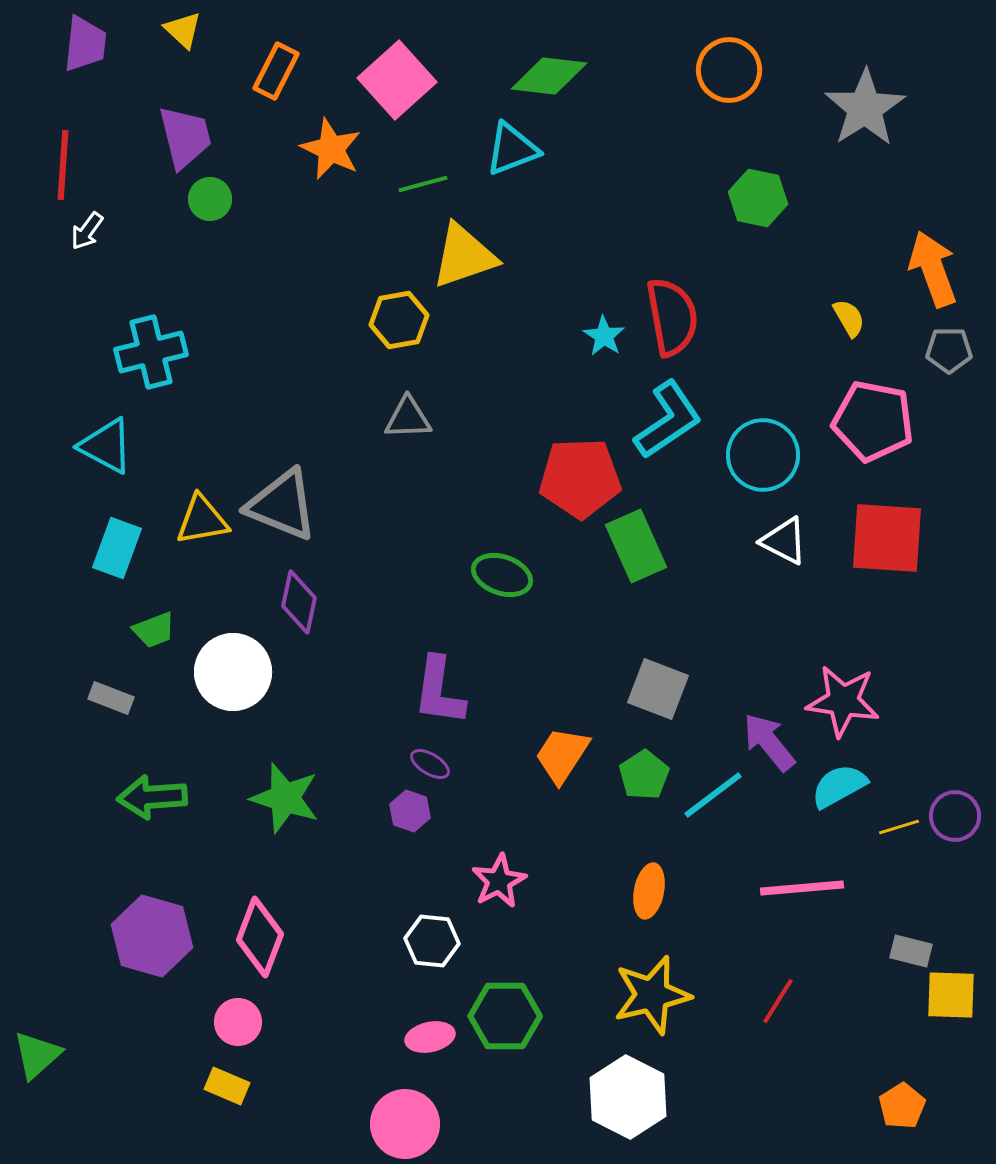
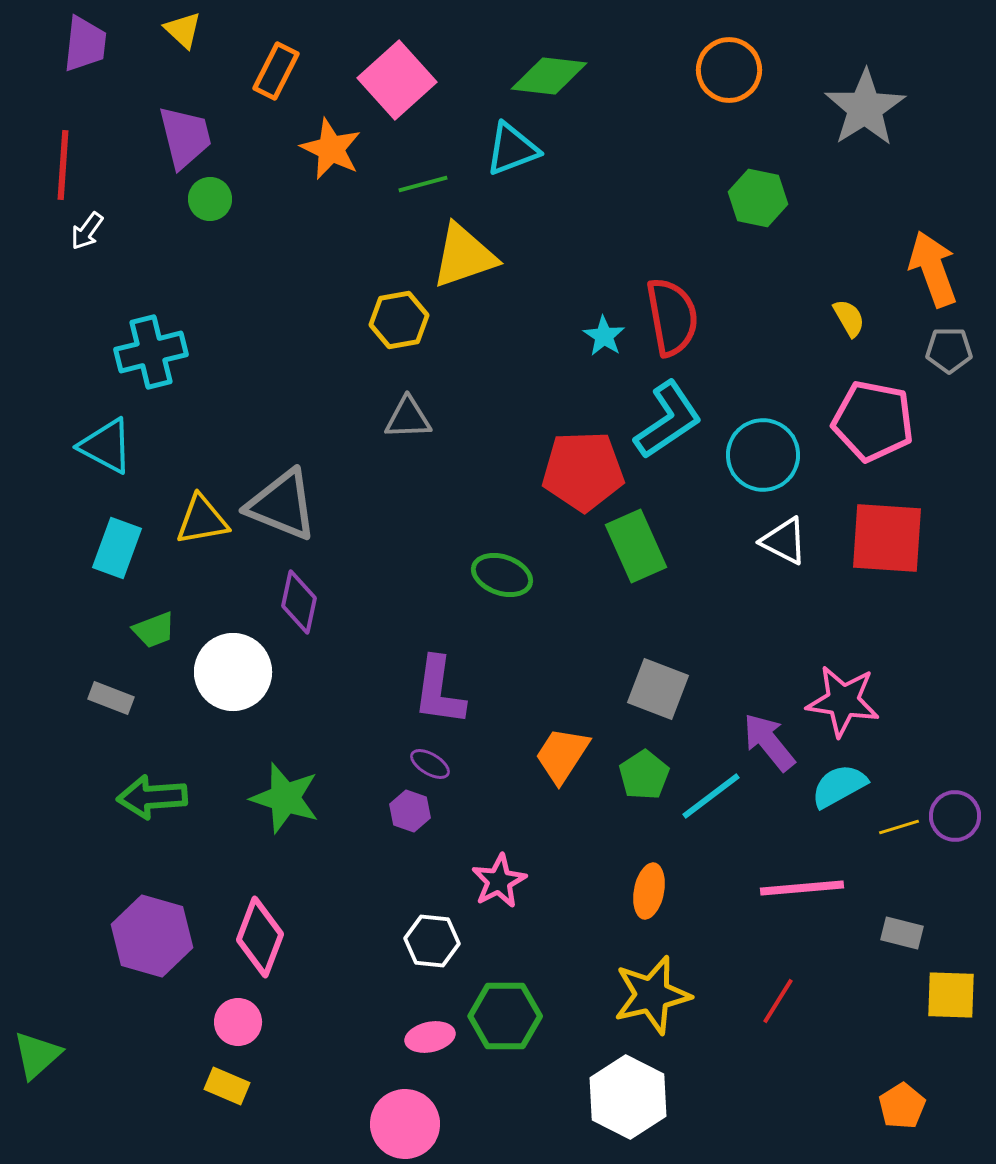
red pentagon at (580, 478): moved 3 px right, 7 px up
cyan line at (713, 795): moved 2 px left, 1 px down
gray rectangle at (911, 951): moved 9 px left, 18 px up
